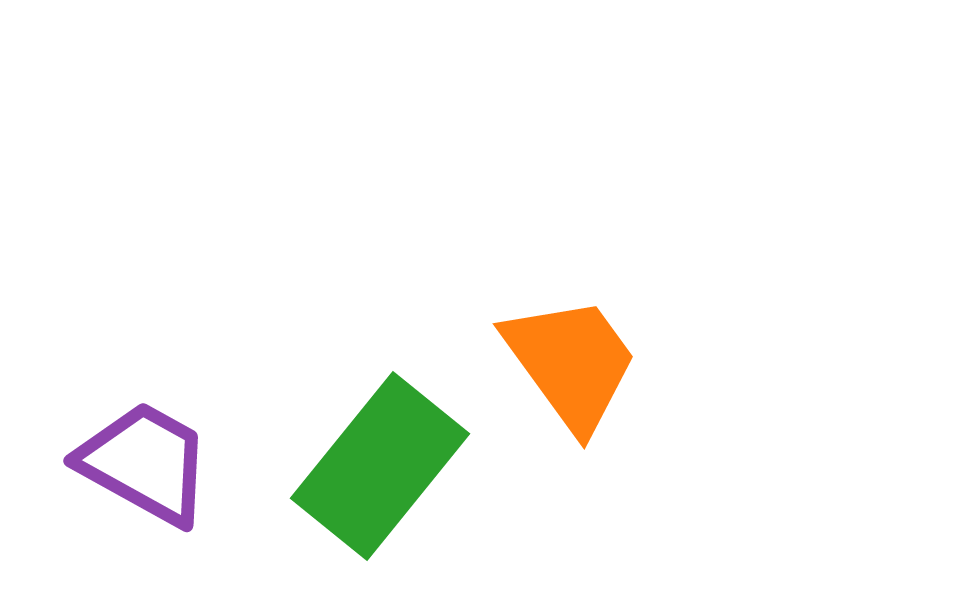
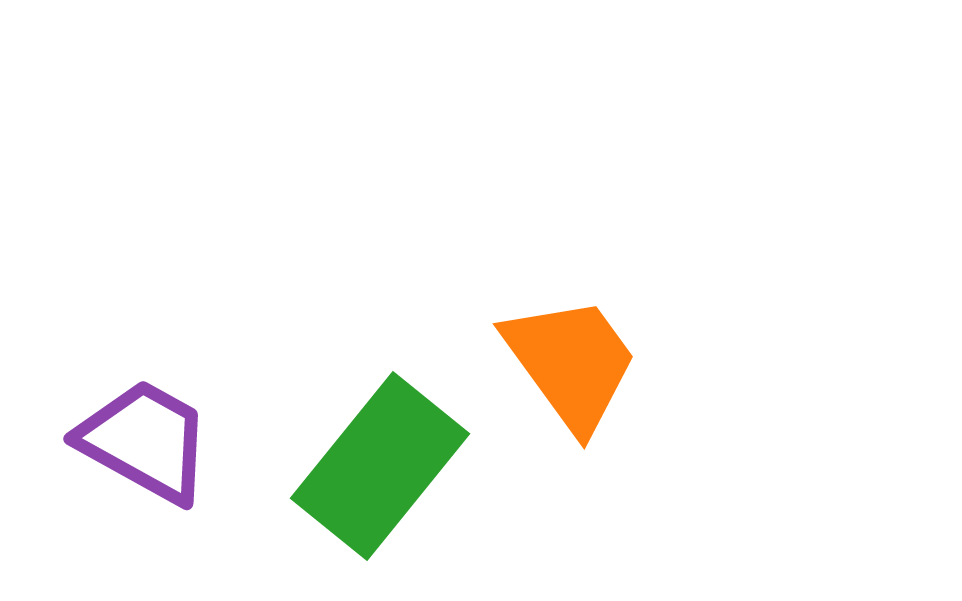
purple trapezoid: moved 22 px up
